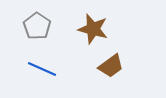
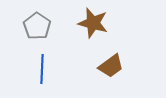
brown star: moved 6 px up
blue line: rotated 68 degrees clockwise
